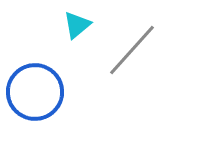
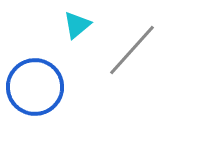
blue circle: moved 5 px up
